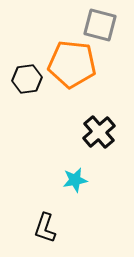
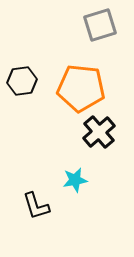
gray square: rotated 32 degrees counterclockwise
orange pentagon: moved 9 px right, 24 px down
black hexagon: moved 5 px left, 2 px down
black L-shape: moved 9 px left, 22 px up; rotated 36 degrees counterclockwise
